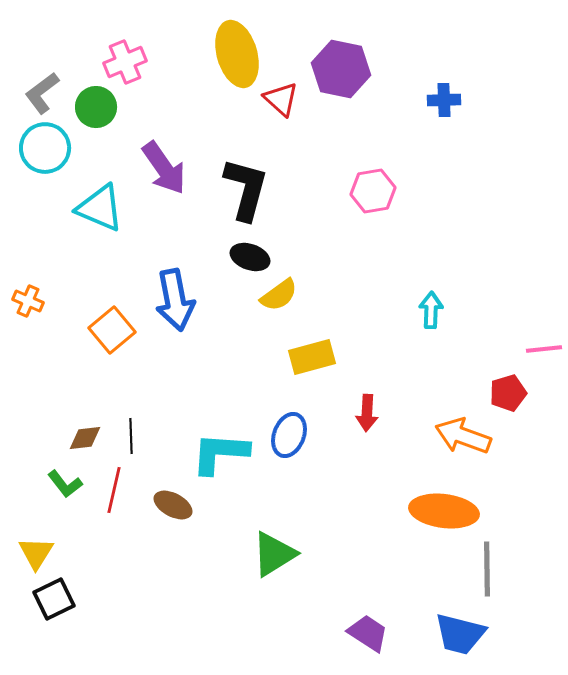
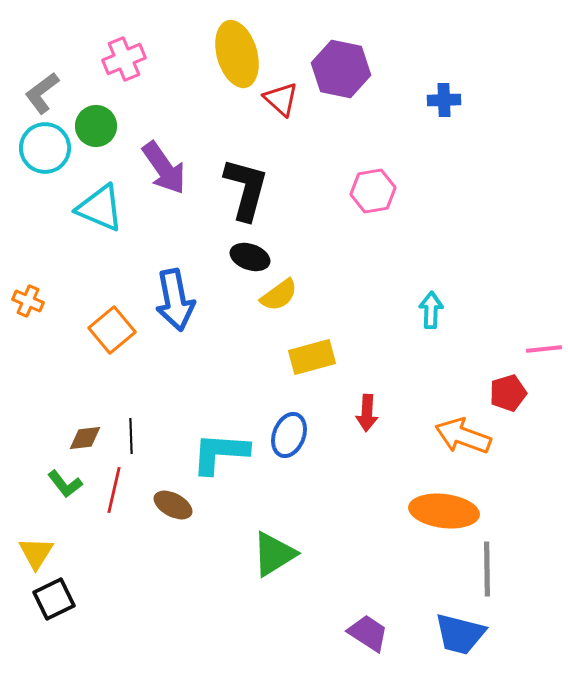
pink cross: moved 1 px left, 3 px up
green circle: moved 19 px down
